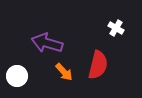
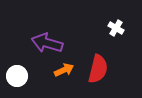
red semicircle: moved 4 px down
orange arrow: moved 2 px up; rotated 72 degrees counterclockwise
